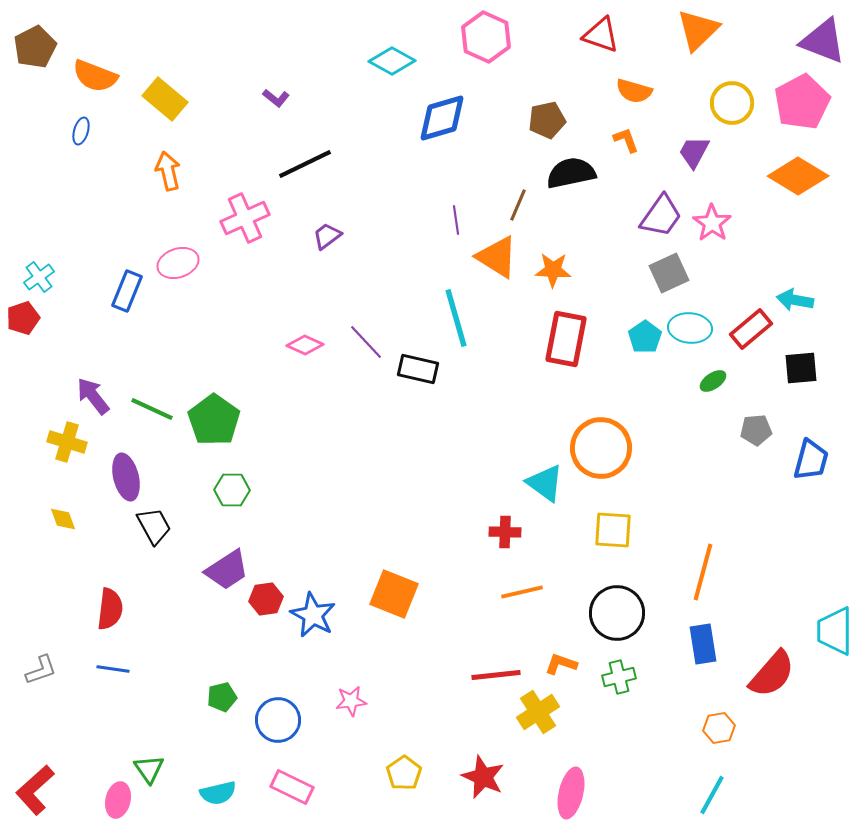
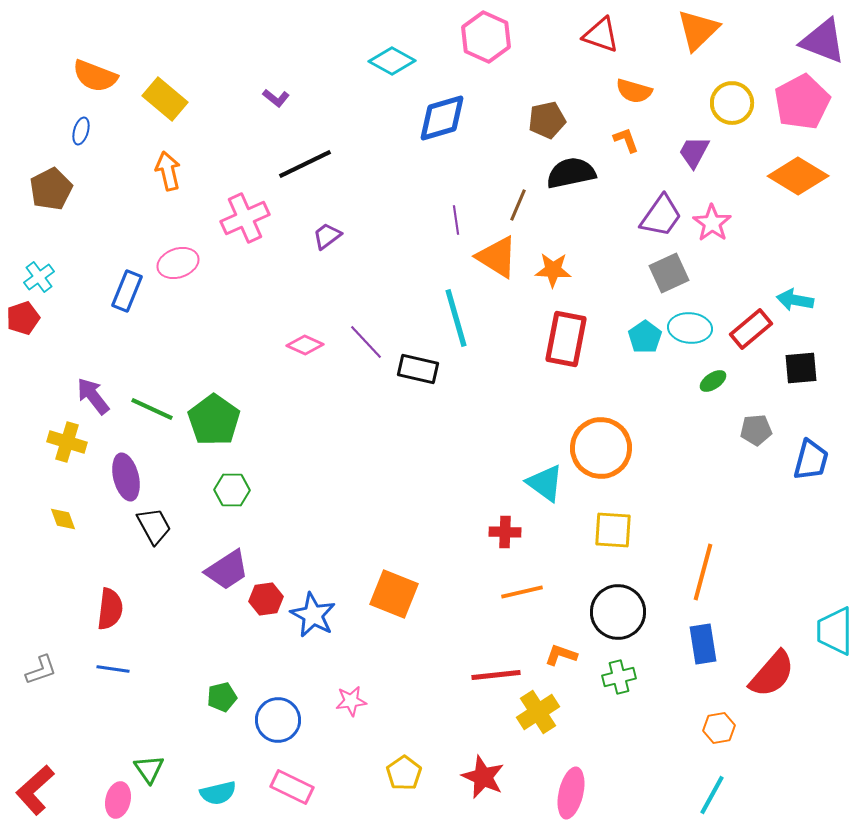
brown pentagon at (35, 47): moved 16 px right, 142 px down
black circle at (617, 613): moved 1 px right, 1 px up
orange L-shape at (561, 664): moved 9 px up
